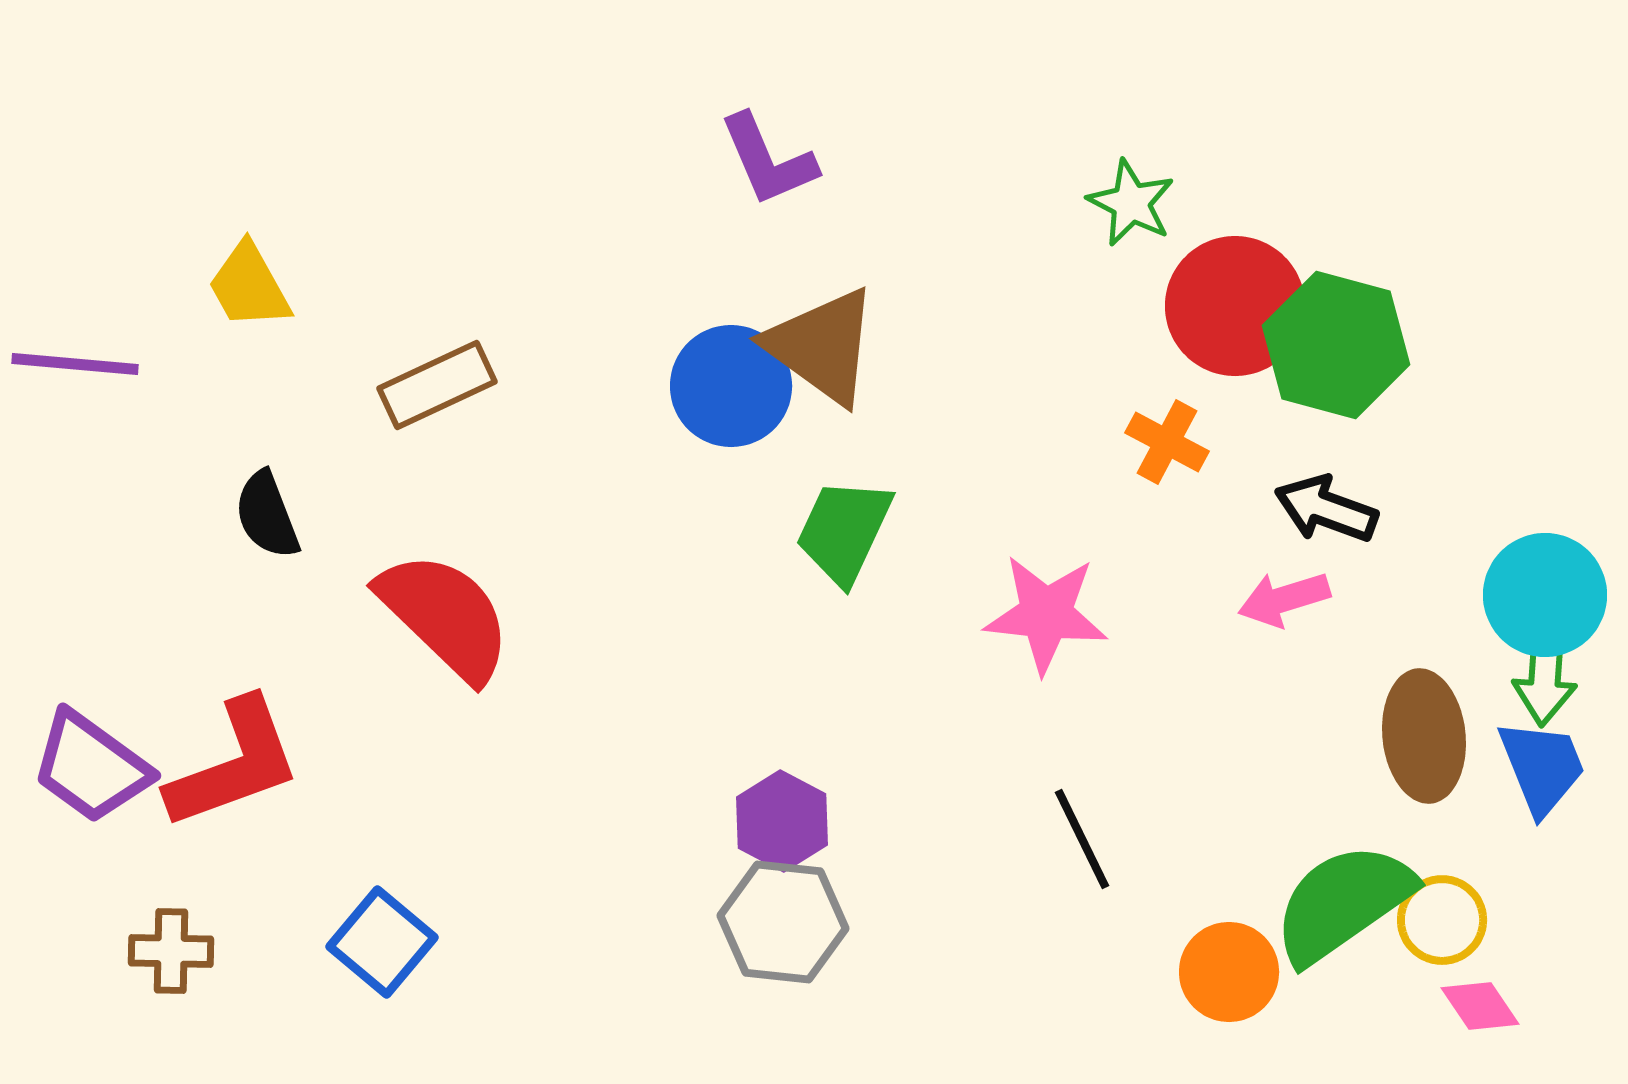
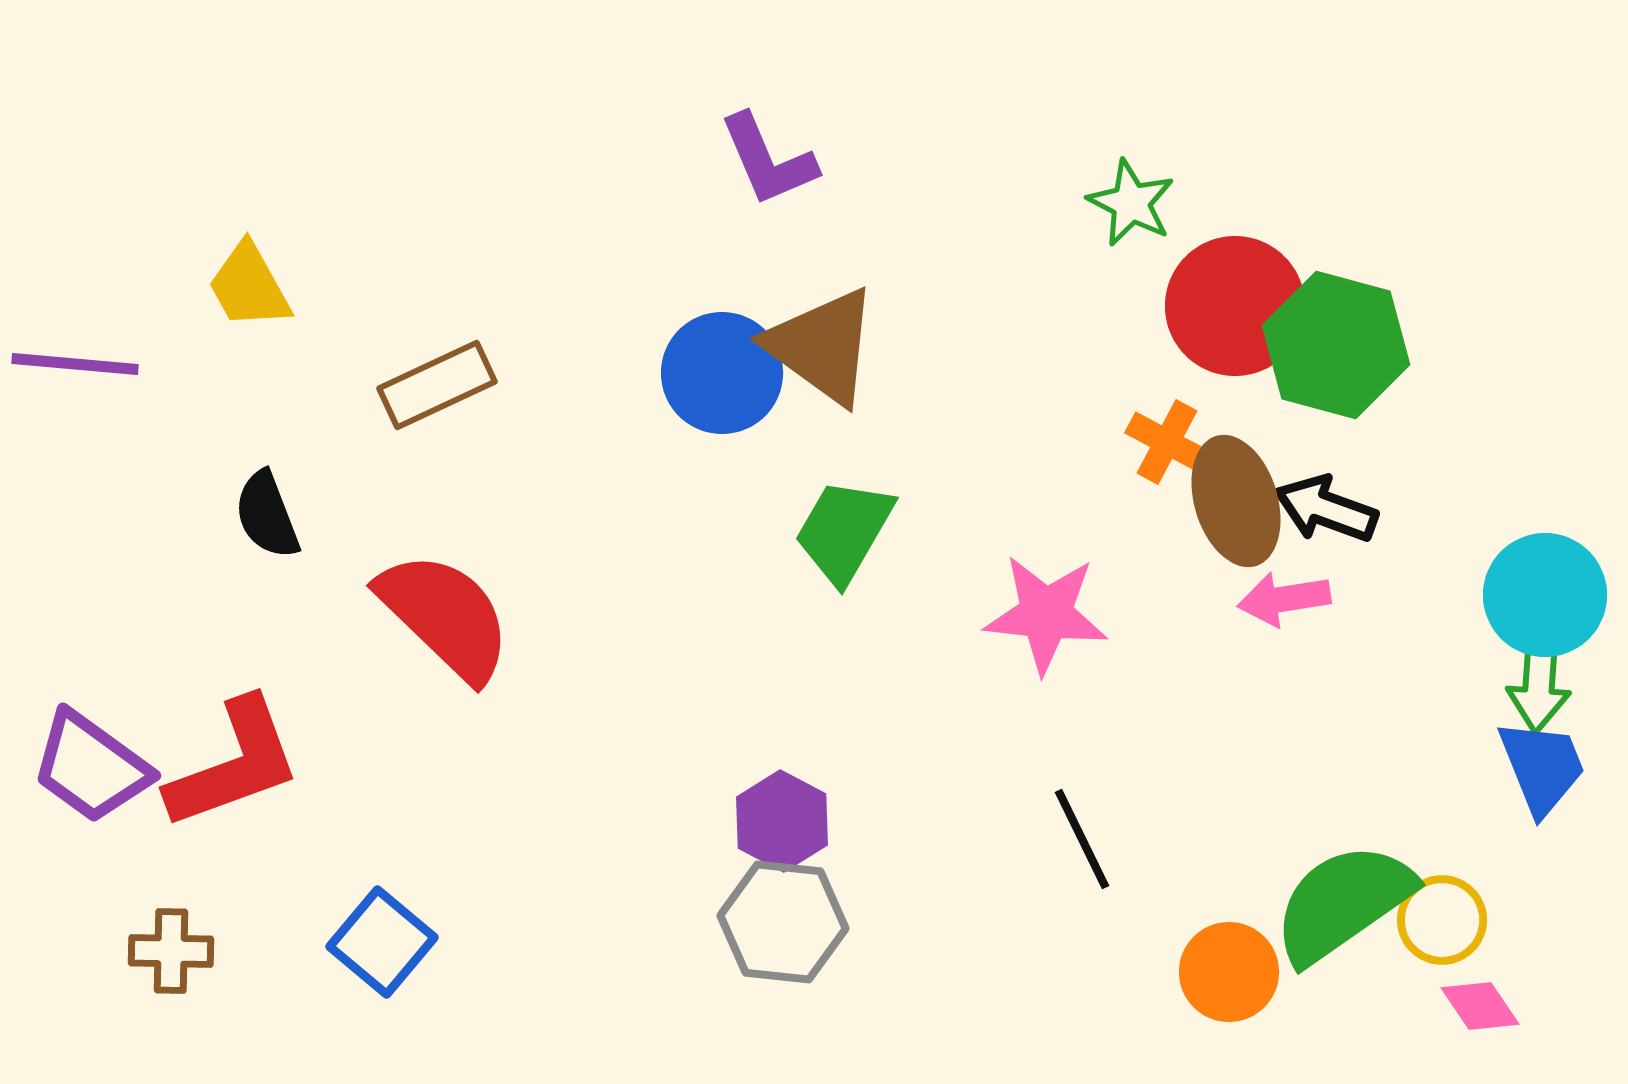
blue circle: moved 9 px left, 13 px up
green trapezoid: rotated 5 degrees clockwise
pink arrow: rotated 8 degrees clockwise
green arrow: moved 6 px left, 7 px down
brown ellipse: moved 188 px left, 235 px up; rotated 11 degrees counterclockwise
